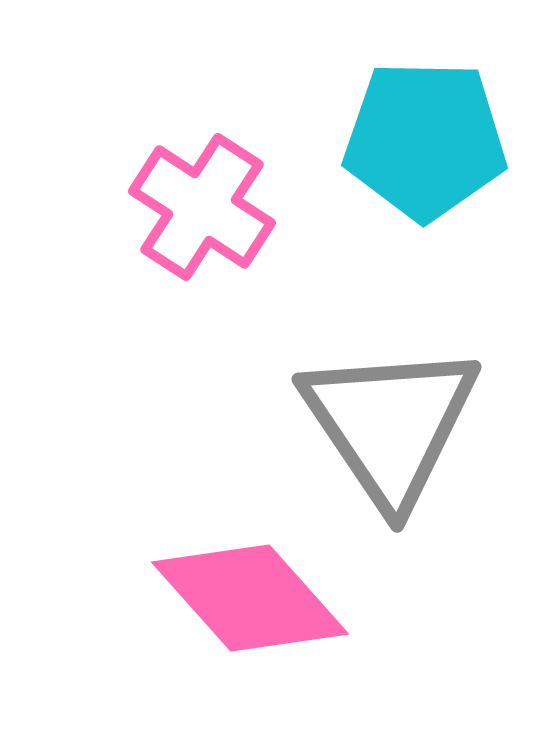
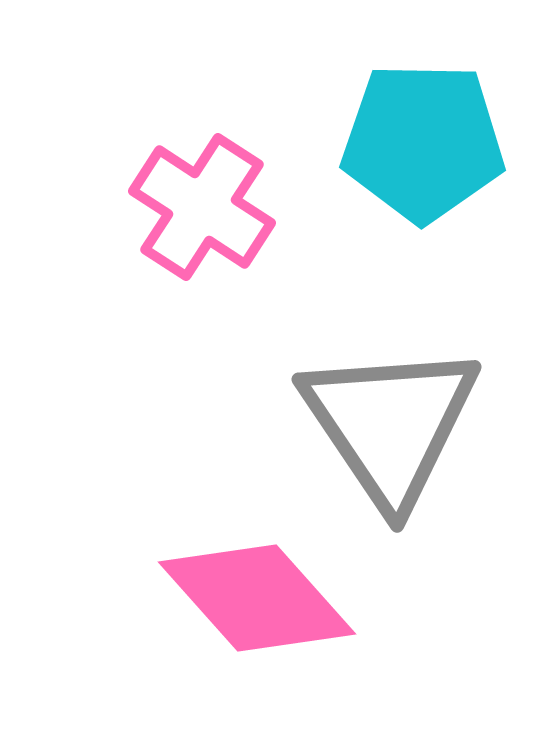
cyan pentagon: moved 2 px left, 2 px down
pink diamond: moved 7 px right
